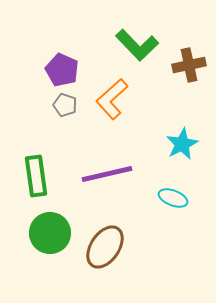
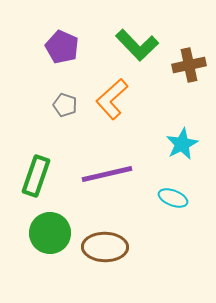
purple pentagon: moved 23 px up
green rectangle: rotated 27 degrees clockwise
brown ellipse: rotated 57 degrees clockwise
